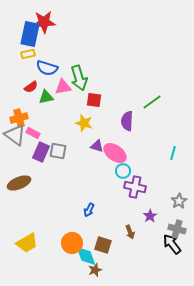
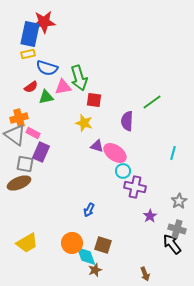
gray square: moved 33 px left, 13 px down
brown arrow: moved 15 px right, 42 px down
